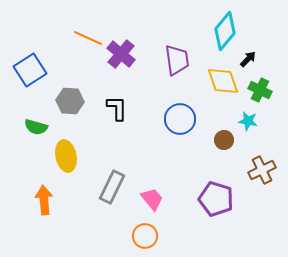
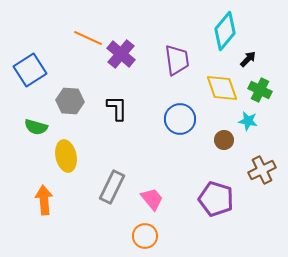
yellow diamond: moved 1 px left, 7 px down
